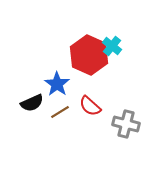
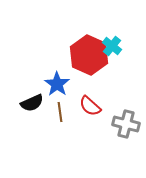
brown line: rotated 66 degrees counterclockwise
